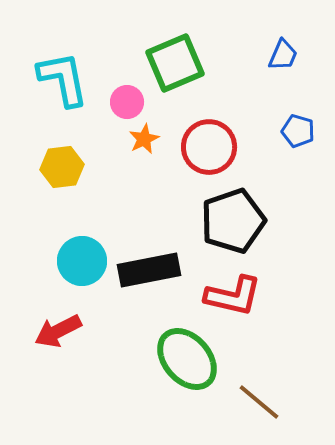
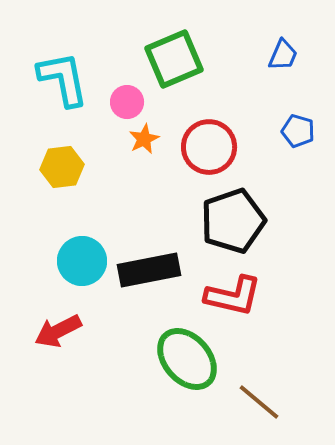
green square: moved 1 px left, 4 px up
